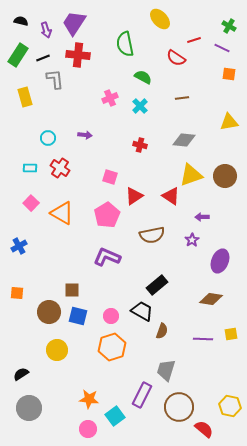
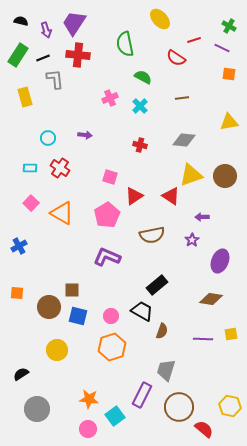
brown circle at (49, 312): moved 5 px up
gray circle at (29, 408): moved 8 px right, 1 px down
